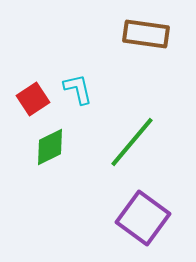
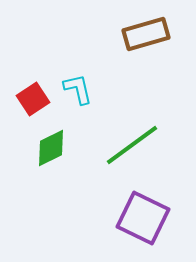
brown rectangle: rotated 24 degrees counterclockwise
green line: moved 3 px down; rotated 14 degrees clockwise
green diamond: moved 1 px right, 1 px down
purple square: rotated 10 degrees counterclockwise
